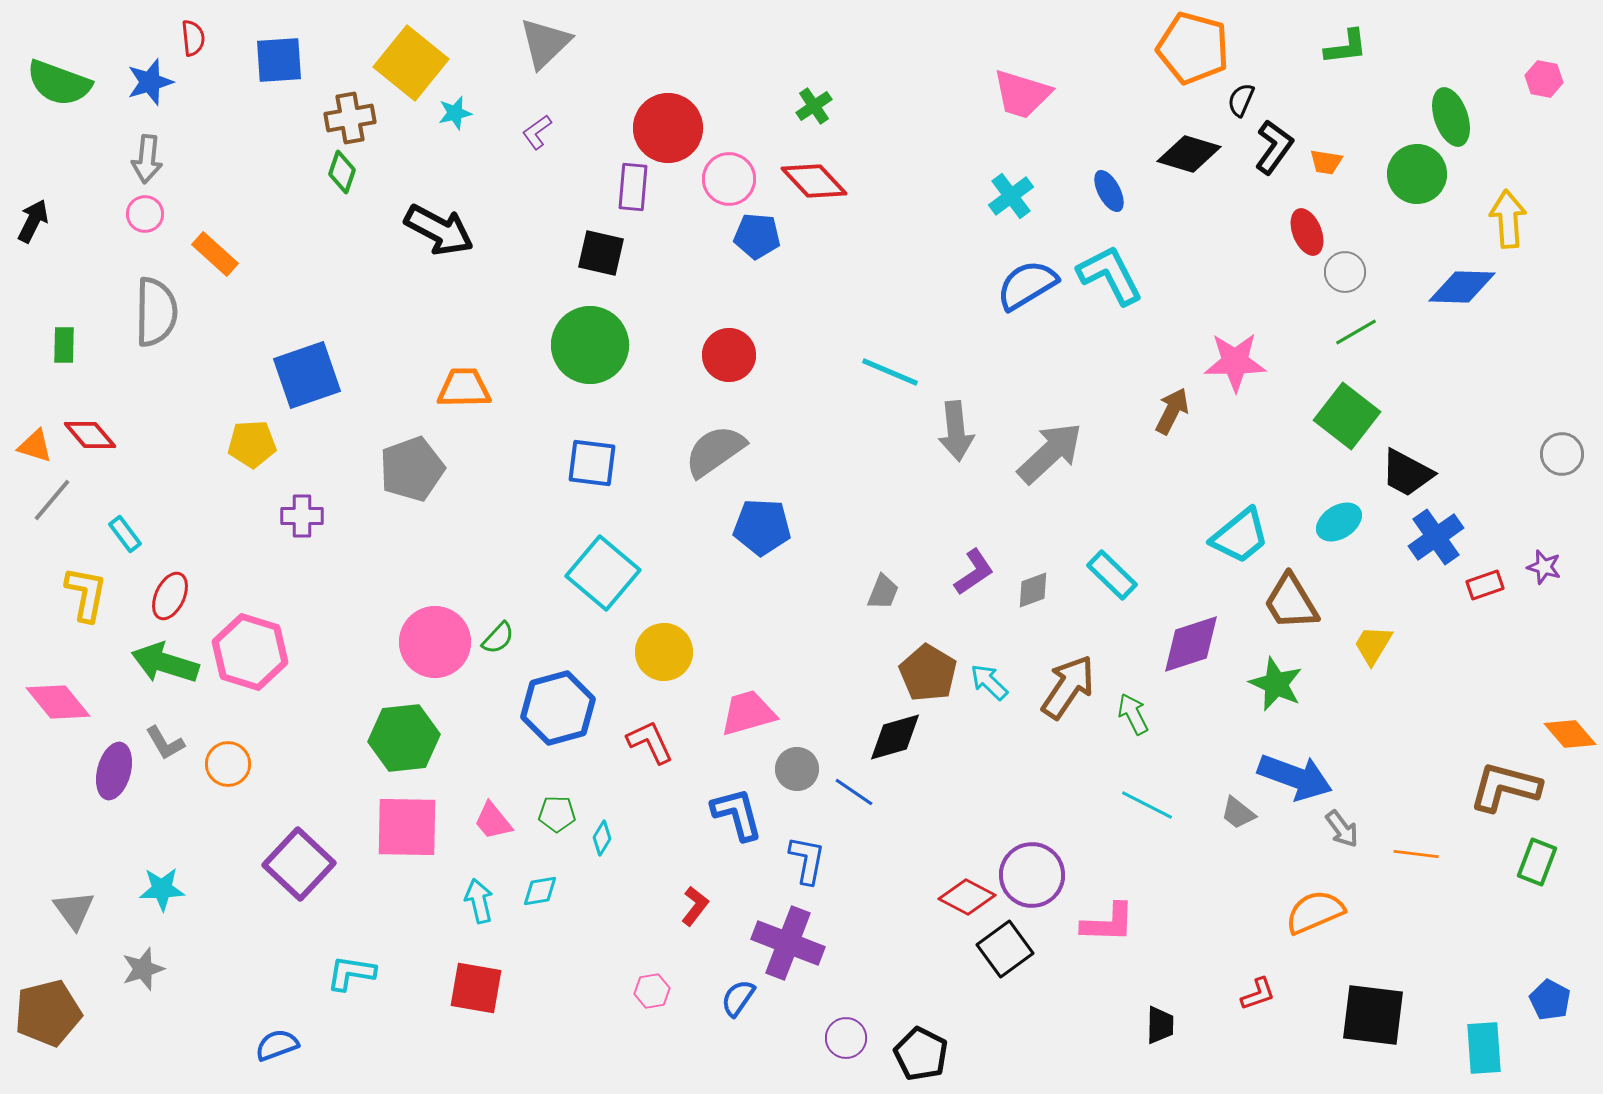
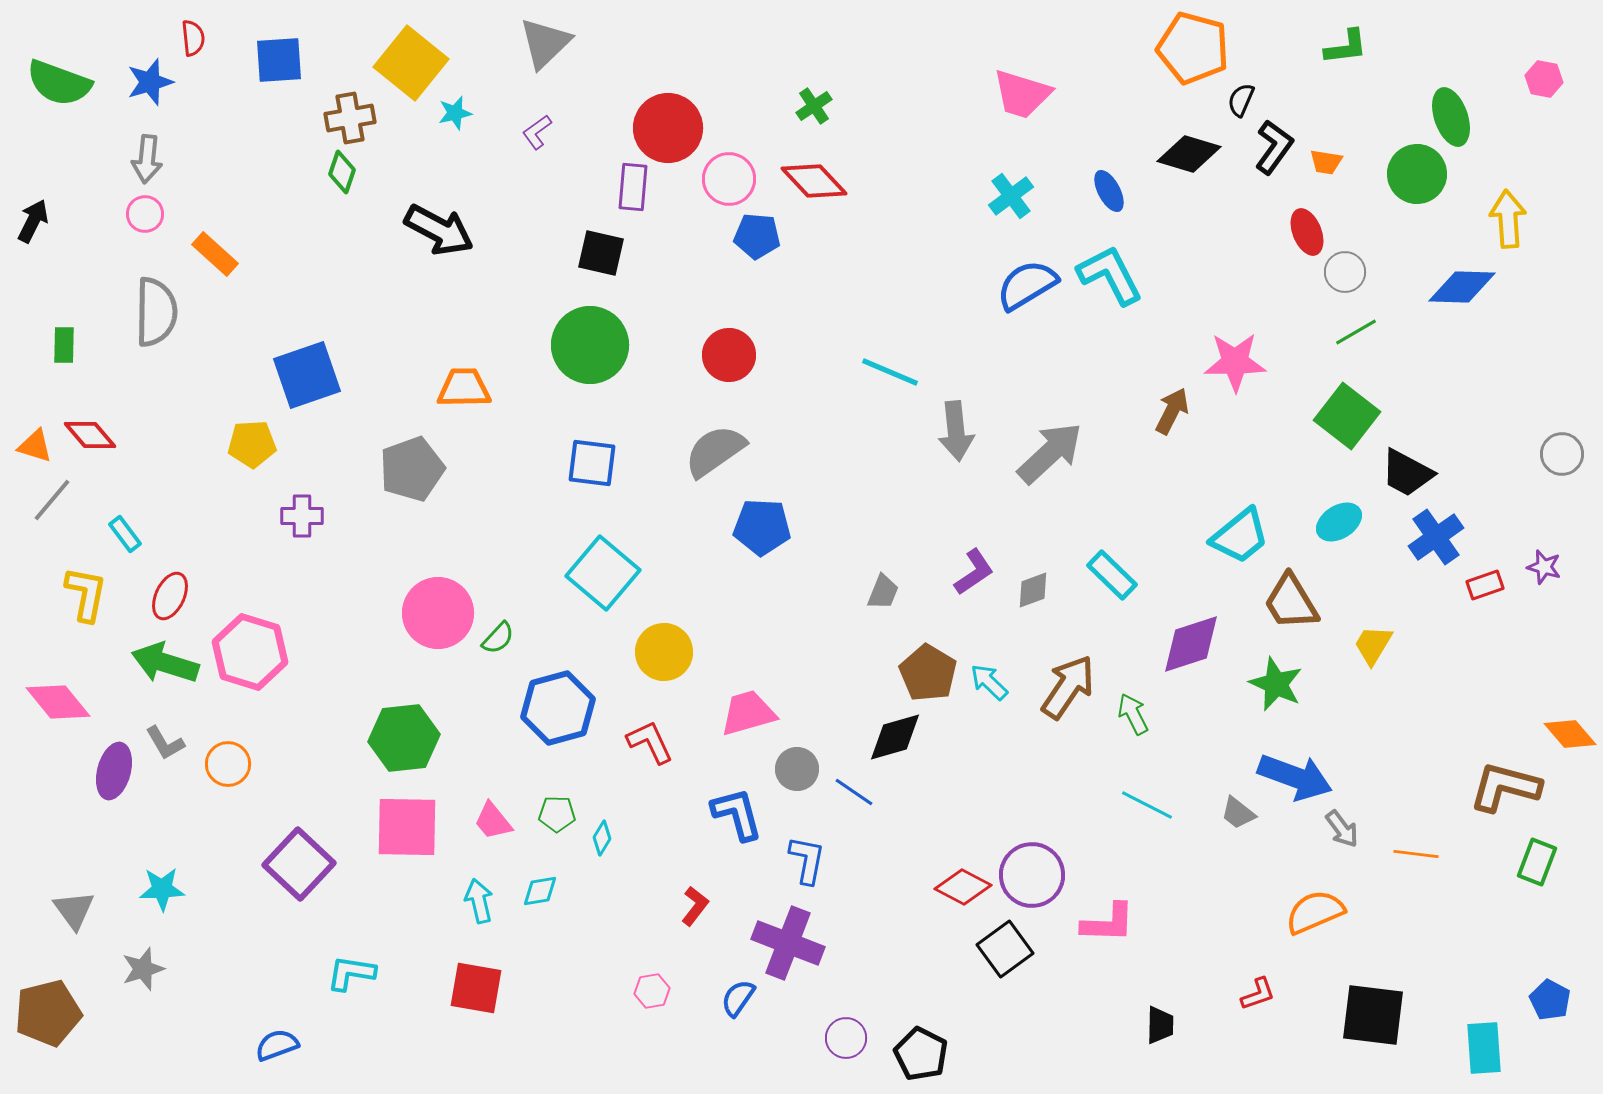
pink circle at (435, 642): moved 3 px right, 29 px up
red diamond at (967, 897): moved 4 px left, 10 px up
